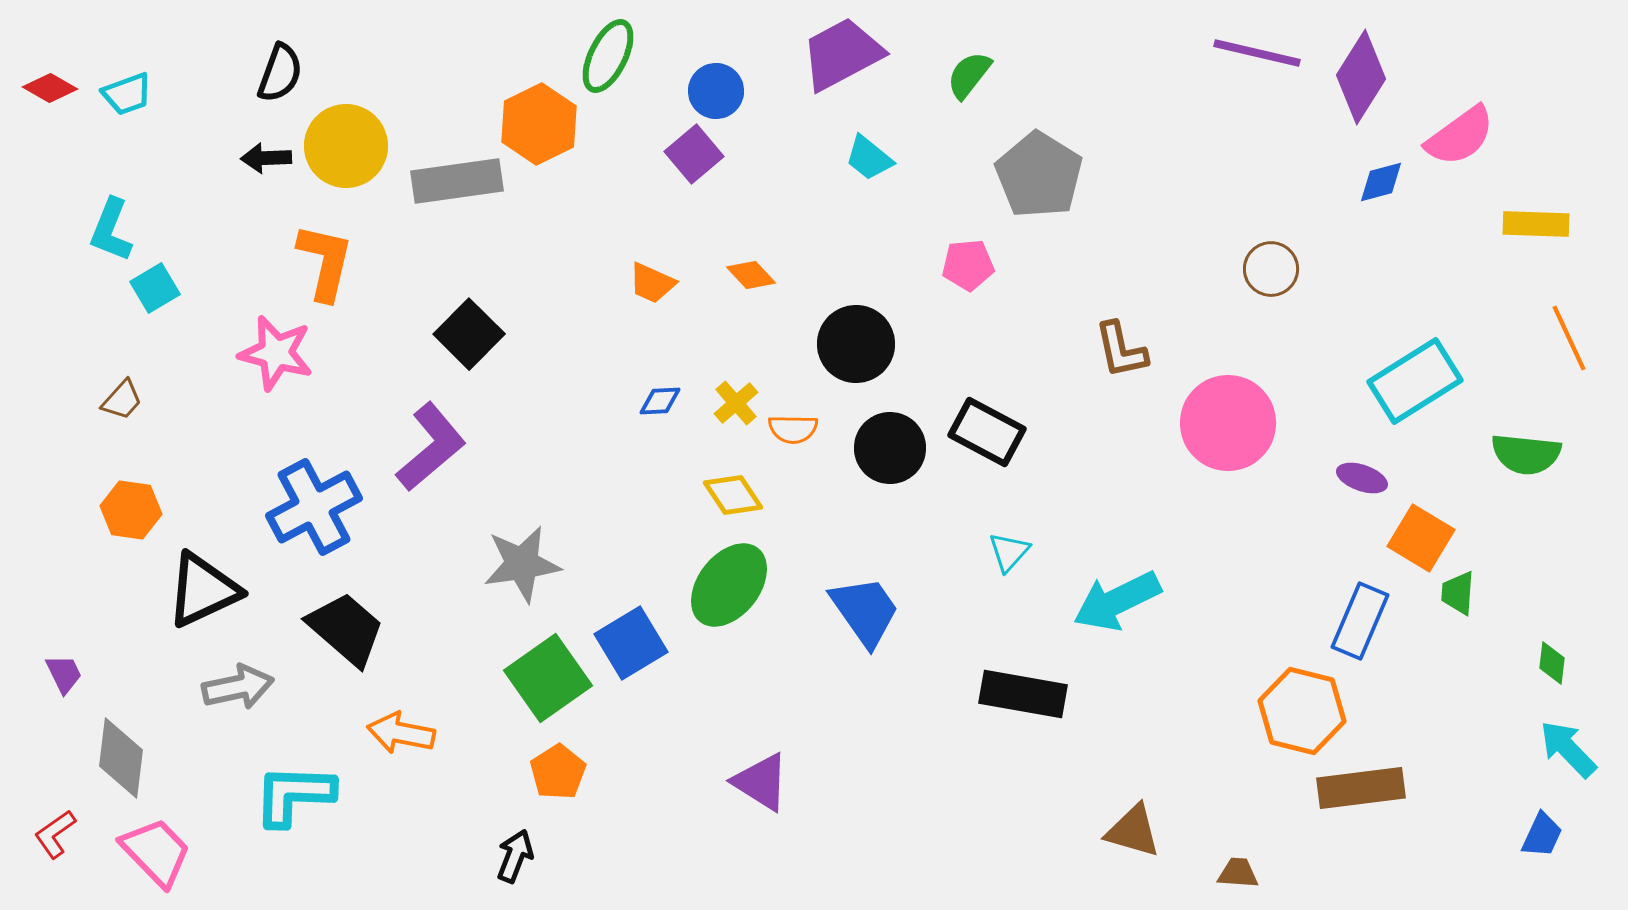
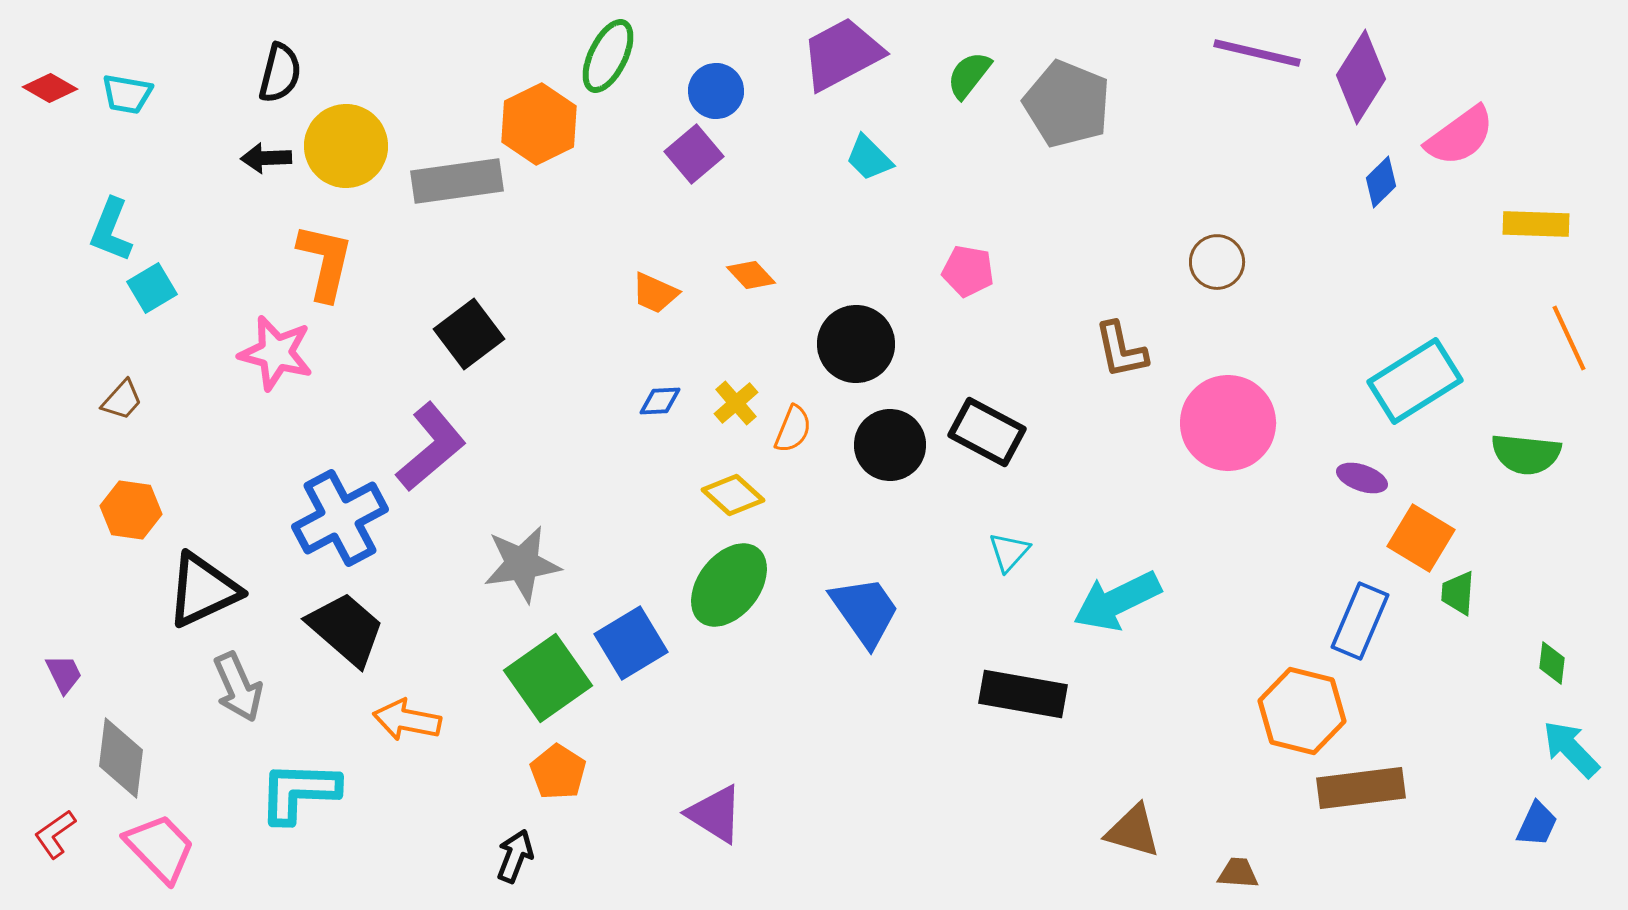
black semicircle at (280, 73): rotated 6 degrees counterclockwise
cyan trapezoid at (127, 94): rotated 30 degrees clockwise
cyan trapezoid at (869, 158): rotated 6 degrees clockwise
gray pentagon at (1039, 175): moved 28 px right, 71 px up; rotated 10 degrees counterclockwise
blue diamond at (1381, 182): rotated 30 degrees counterclockwise
pink pentagon at (968, 265): moved 6 px down; rotated 15 degrees clockwise
brown circle at (1271, 269): moved 54 px left, 7 px up
orange trapezoid at (652, 283): moved 3 px right, 10 px down
cyan square at (155, 288): moved 3 px left
black square at (469, 334): rotated 8 degrees clockwise
orange semicircle at (793, 429): rotated 69 degrees counterclockwise
black circle at (890, 448): moved 3 px up
yellow diamond at (733, 495): rotated 14 degrees counterclockwise
blue cross at (314, 507): moved 26 px right, 11 px down
gray arrow at (238, 687): rotated 78 degrees clockwise
orange arrow at (401, 733): moved 6 px right, 13 px up
cyan arrow at (1568, 749): moved 3 px right
orange pentagon at (558, 772): rotated 6 degrees counterclockwise
purple triangle at (761, 782): moved 46 px left, 32 px down
cyan L-shape at (294, 795): moved 5 px right, 3 px up
blue trapezoid at (1542, 835): moved 5 px left, 11 px up
pink trapezoid at (156, 852): moved 4 px right, 4 px up
